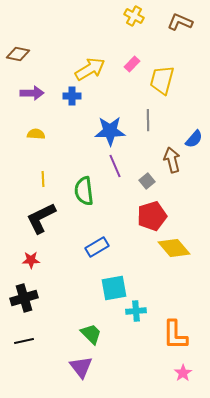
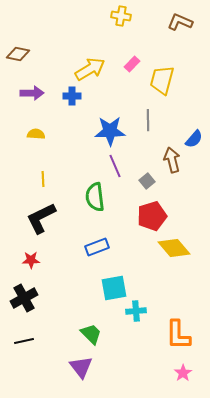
yellow cross: moved 13 px left; rotated 18 degrees counterclockwise
green semicircle: moved 11 px right, 6 px down
blue rectangle: rotated 10 degrees clockwise
black cross: rotated 12 degrees counterclockwise
orange L-shape: moved 3 px right
